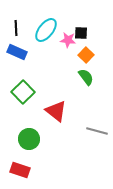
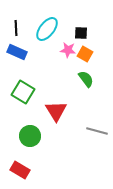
cyan ellipse: moved 1 px right, 1 px up
pink star: moved 10 px down
orange square: moved 1 px left, 1 px up; rotated 14 degrees counterclockwise
green semicircle: moved 2 px down
green square: rotated 15 degrees counterclockwise
red triangle: rotated 20 degrees clockwise
green circle: moved 1 px right, 3 px up
red rectangle: rotated 12 degrees clockwise
